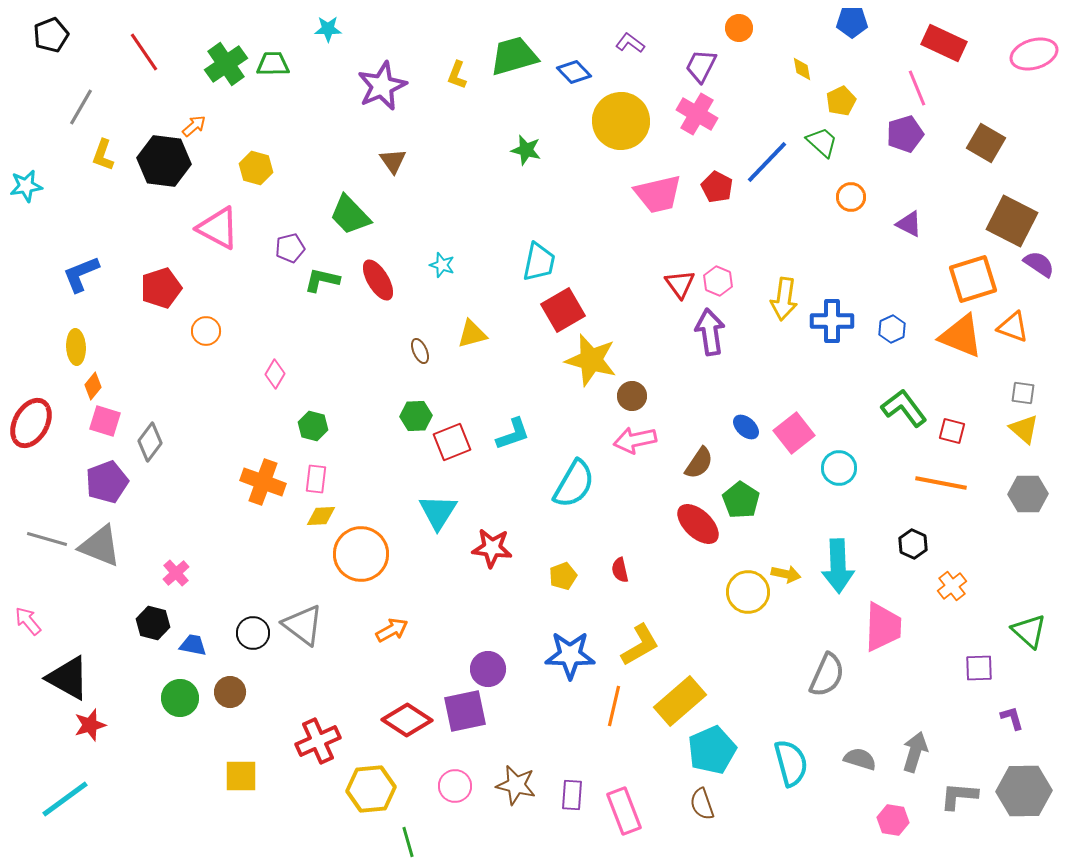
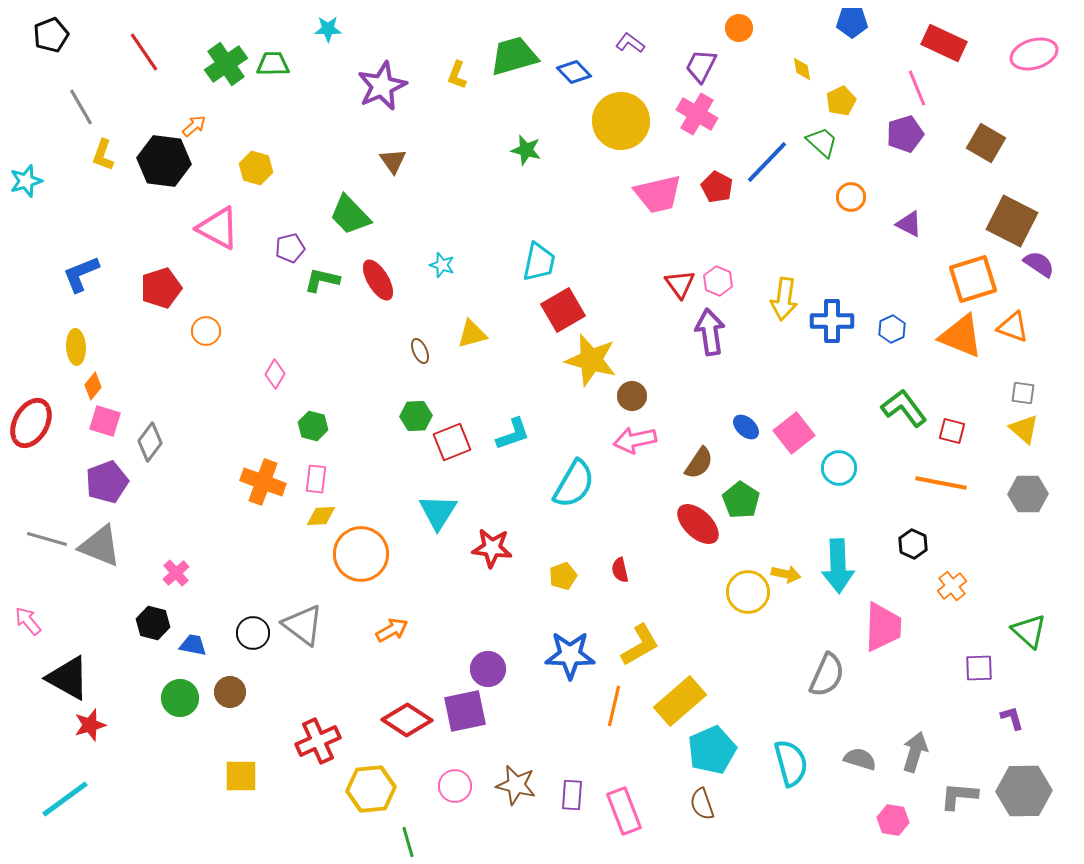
gray line at (81, 107): rotated 60 degrees counterclockwise
cyan star at (26, 186): moved 5 px up; rotated 8 degrees counterclockwise
